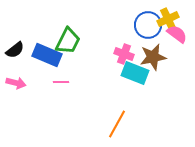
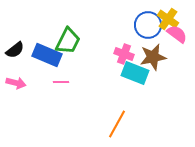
yellow cross: rotated 30 degrees counterclockwise
